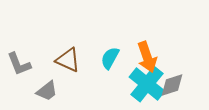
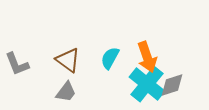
brown triangle: rotated 12 degrees clockwise
gray L-shape: moved 2 px left
gray trapezoid: moved 19 px right, 1 px down; rotated 15 degrees counterclockwise
